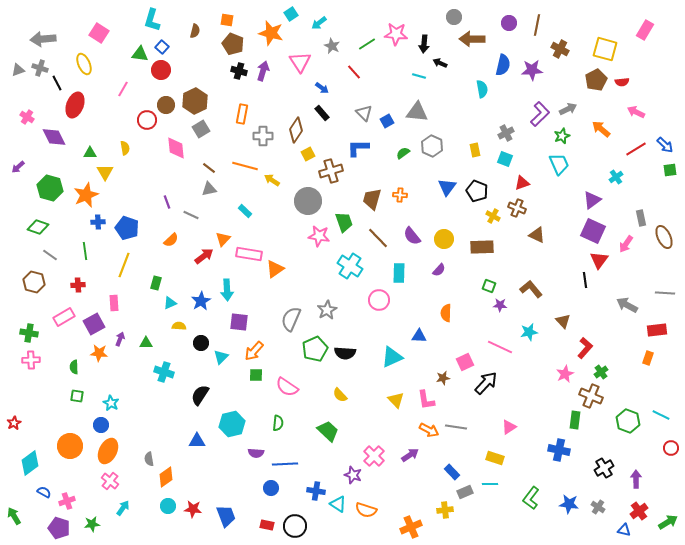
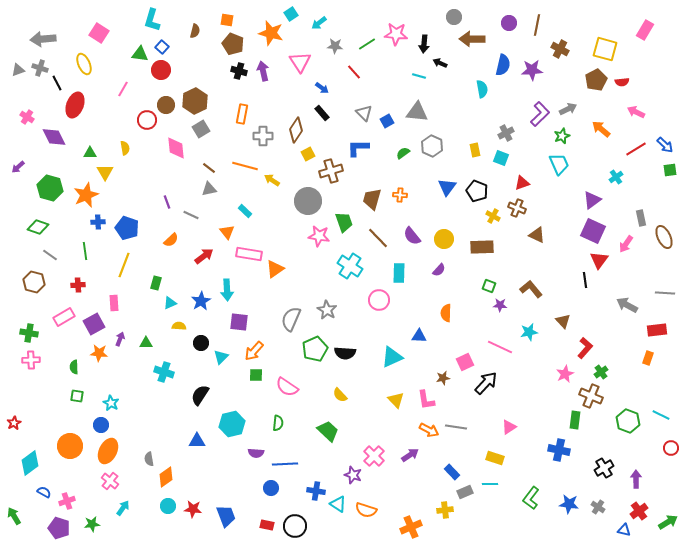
gray star at (332, 46): moved 3 px right; rotated 21 degrees counterclockwise
purple arrow at (263, 71): rotated 30 degrees counterclockwise
cyan square at (505, 159): moved 4 px left, 1 px up
orange triangle at (223, 239): moved 4 px right, 7 px up; rotated 21 degrees counterclockwise
gray star at (327, 310): rotated 12 degrees counterclockwise
